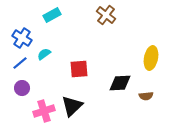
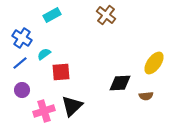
yellow ellipse: moved 3 px right, 5 px down; rotated 25 degrees clockwise
red square: moved 18 px left, 3 px down
purple circle: moved 2 px down
